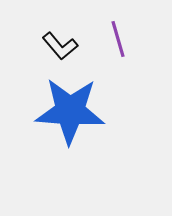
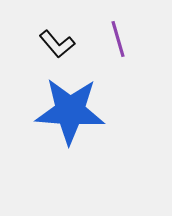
black L-shape: moved 3 px left, 2 px up
